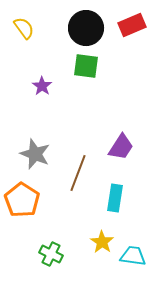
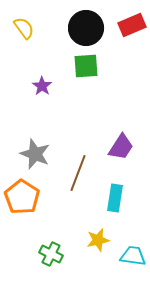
green square: rotated 12 degrees counterclockwise
orange pentagon: moved 3 px up
yellow star: moved 4 px left, 2 px up; rotated 25 degrees clockwise
